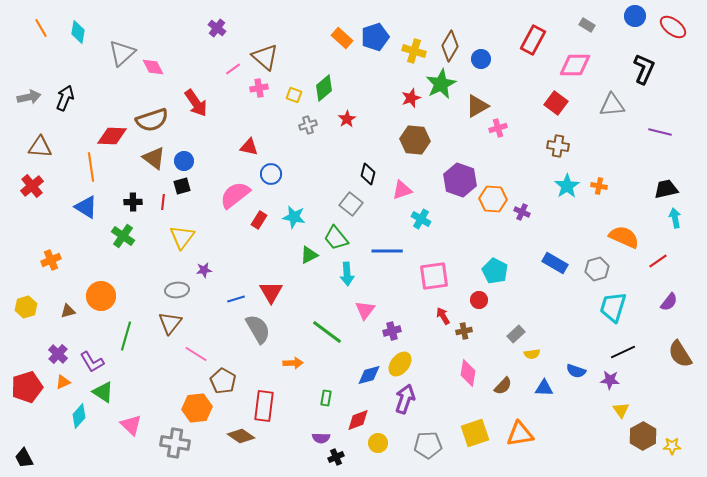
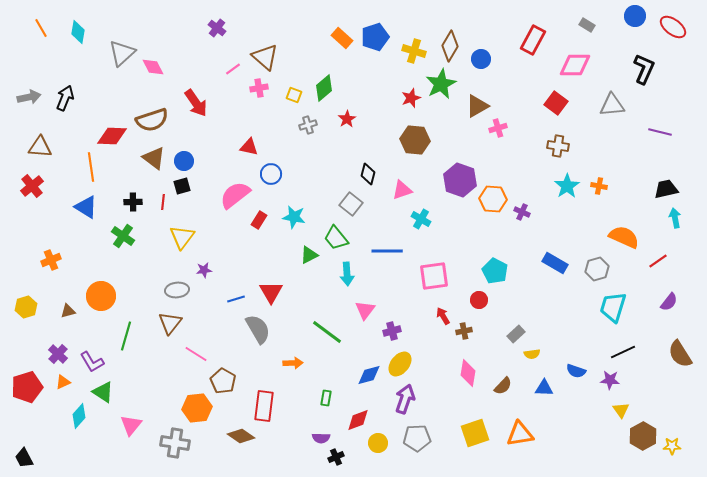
pink triangle at (131, 425): rotated 25 degrees clockwise
gray pentagon at (428, 445): moved 11 px left, 7 px up
